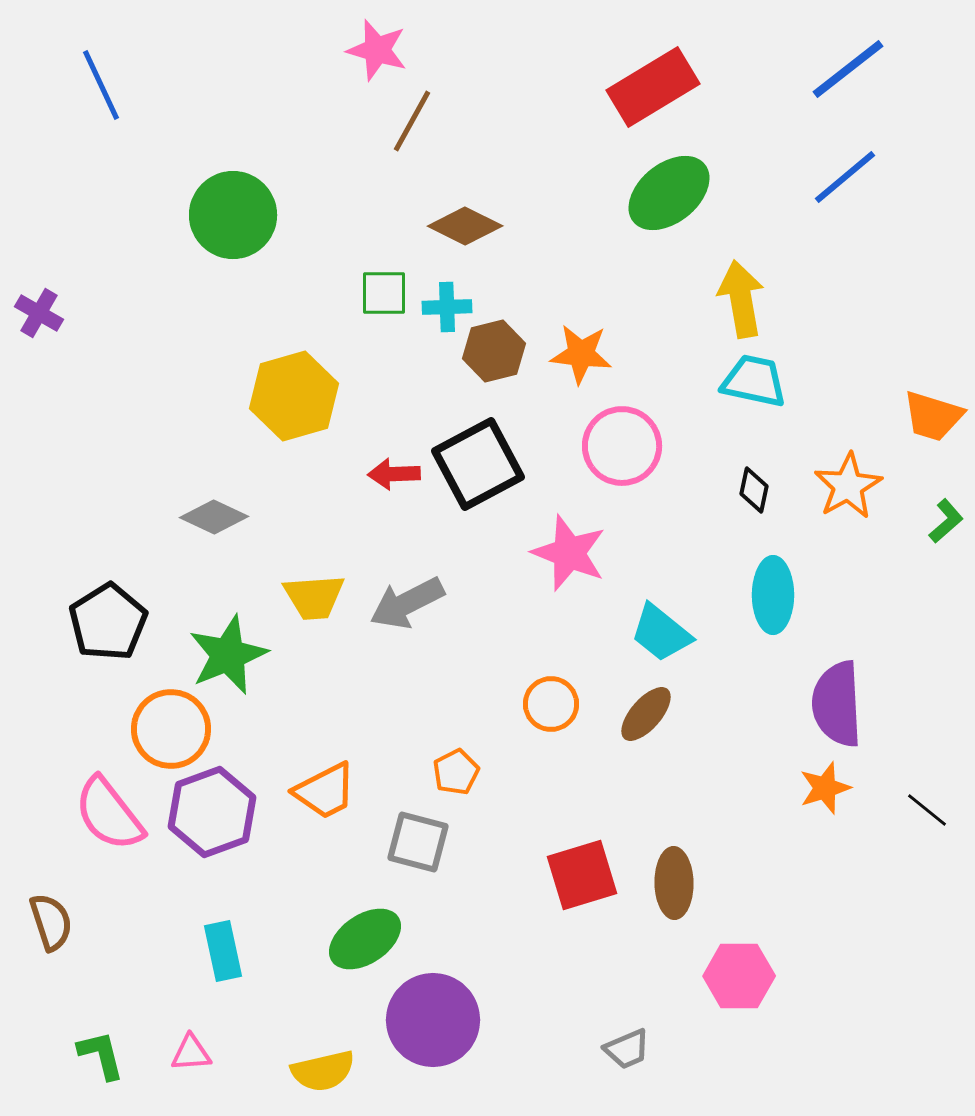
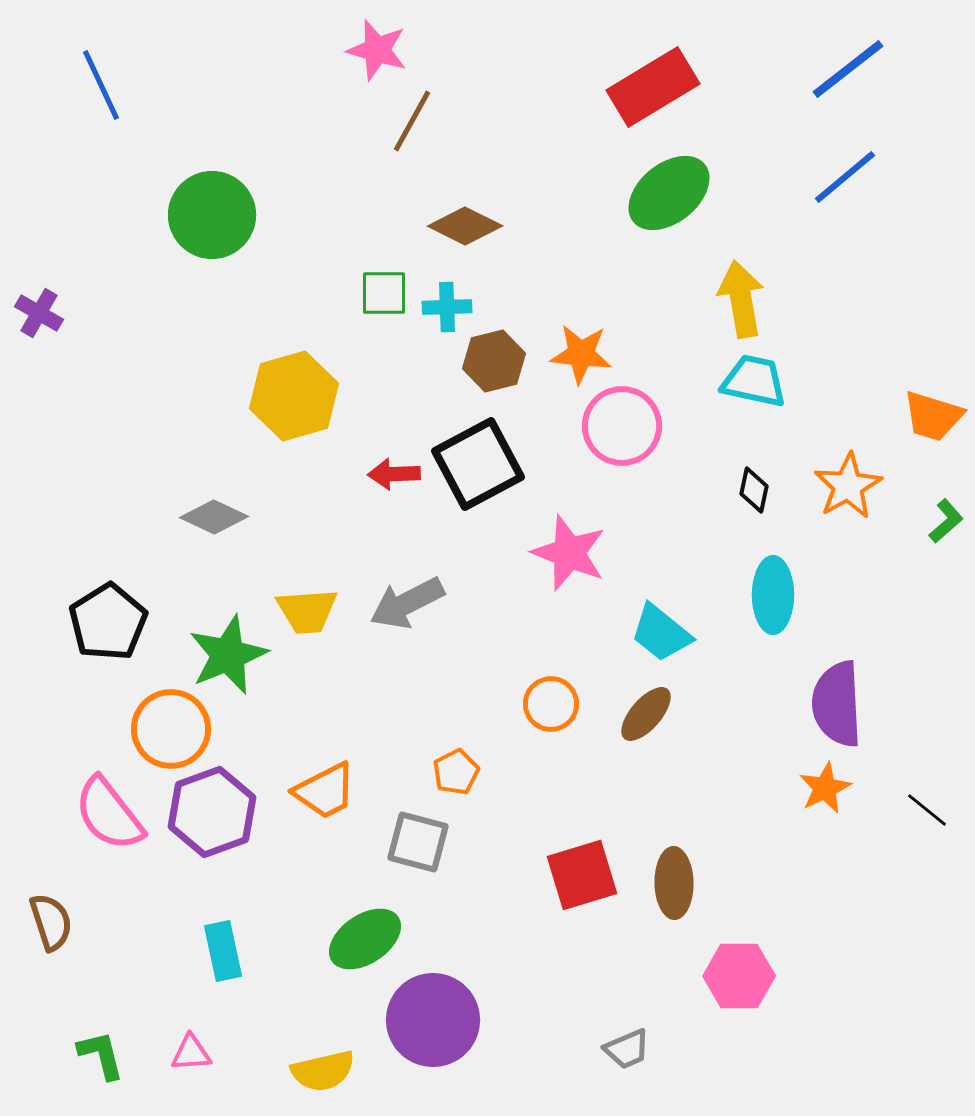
green circle at (233, 215): moved 21 px left
brown hexagon at (494, 351): moved 10 px down
pink circle at (622, 446): moved 20 px up
yellow trapezoid at (314, 597): moved 7 px left, 14 px down
orange star at (825, 788): rotated 8 degrees counterclockwise
